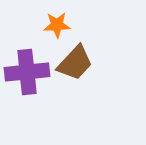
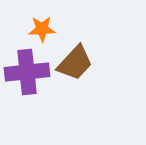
orange star: moved 15 px left, 4 px down
